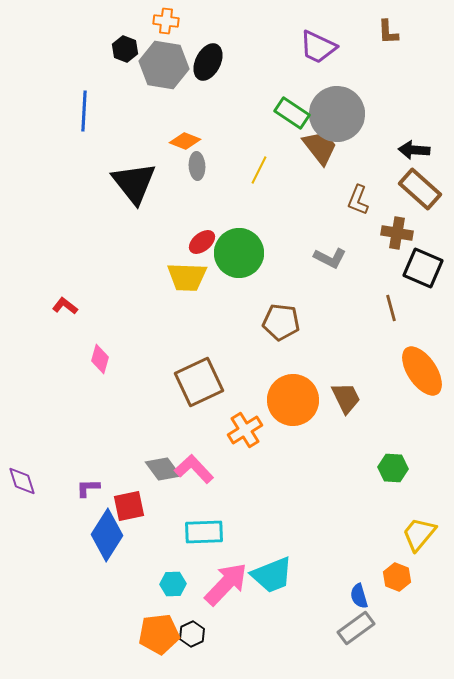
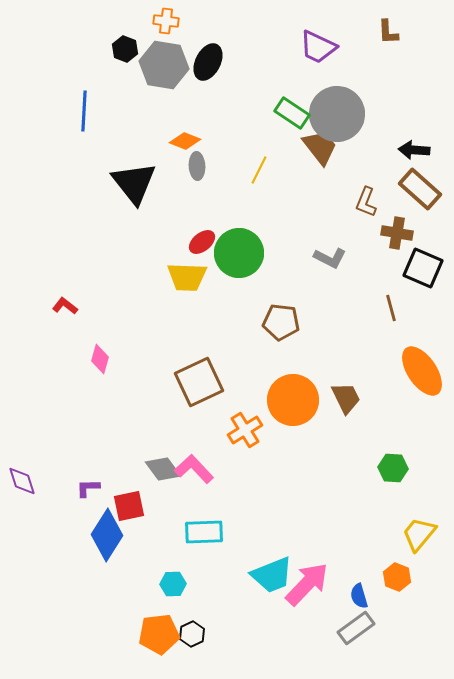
brown L-shape at (358, 200): moved 8 px right, 2 px down
pink arrow at (226, 584): moved 81 px right
